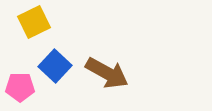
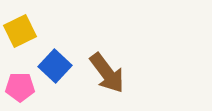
yellow square: moved 14 px left, 9 px down
brown arrow: rotated 24 degrees clockwise
